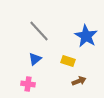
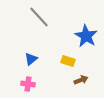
gray line: moved 14 px up
blue triangle: moved 4 px left
brown arrow: moved 2 px right, 1 px up
